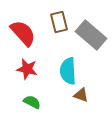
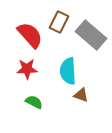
brown rectangle: rotated 40 degrees clockwise
red semicircle: moved 7 px right, 2 px down
red star: rotated 15 degrees counterclockwise
green semicircle: moved 2 px right
